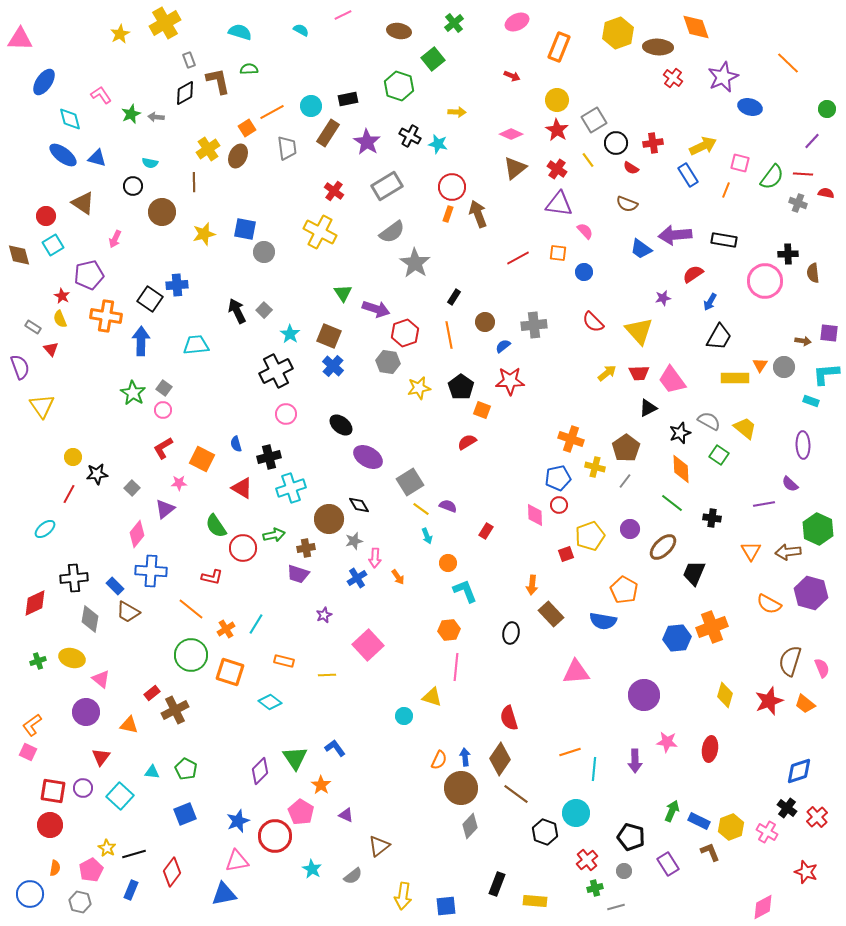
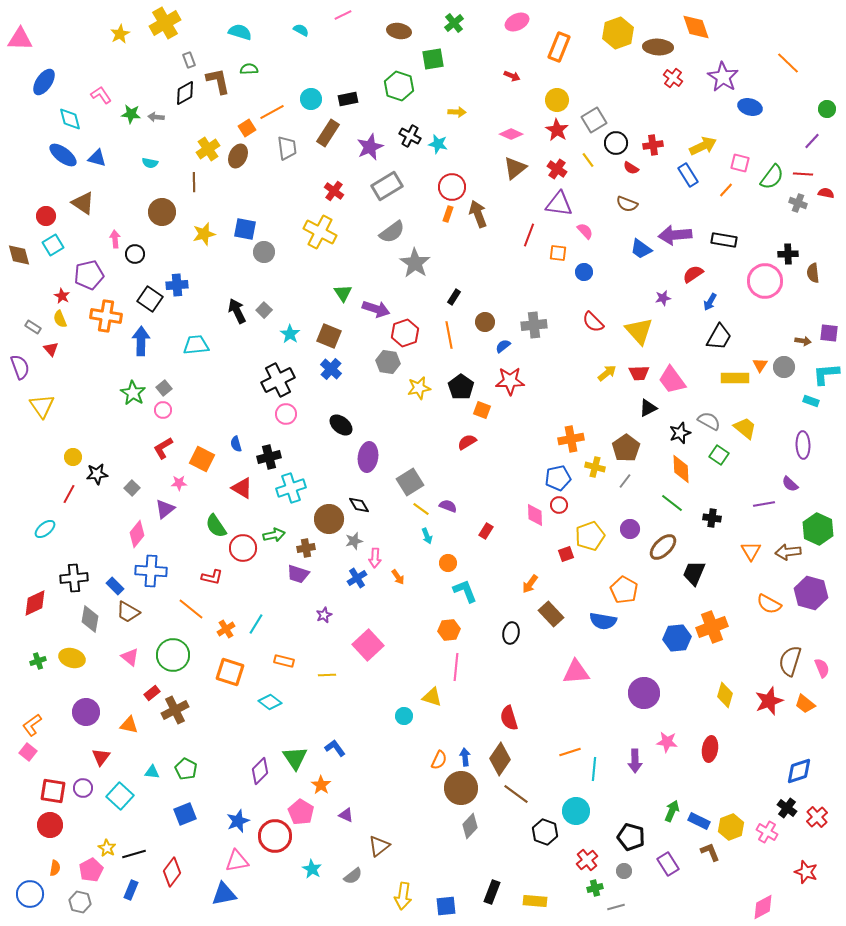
green square at (433, 59): rotated 30 degrees clockwise
purple star at (723, 77): rotated 16 degrees counterclockwise
cyan circle at (311, 106): moved 7 px up
green star at (131, 114): rotated 30 degrees clockwise
purple star at (367, 142): moved 3 px right, 5 px down; rotated 16 degrees clockwise
red cross at (653, 143): moved 2 px down
black circle at (133, 186): moved 2 px right, 68 px down
orange line at (726, 190): rotated 21 degrees clockwise
pink arrow at (115, 239): rotated 150 degrees clockwise
red line at (518, 258): moved 11 px right, 23 px up; rotated 40 degrees counterclockwise
blue cross at (333, 366): moved 2 px left, 3 px down
black cross at (276, 371): moved 2 px right, 9 px down
gray square at (164, 388): rotated 14 degrees clockwise
orange cross at (571, 439): rotated 30 degrees counterclockwise
purple ellipse at (368, 457): rotated 68 degrees clockwise
orange arrow at (532, 585): moved 2 px left, 1 px up; rotated 30 degrees clockwise
green circle at (191, 655): moved 18 px left
pink triangle at (101, 679): moved 29 px right, 22 px up
purple circle at (644, 695): moved 2 px up
pink square at (28, 752): rotated 12 degrees clockwise
cyan circle at (576, 813): moved 2 px up
black rectangle at (497, 884): moved 5 px left, 8 px down
